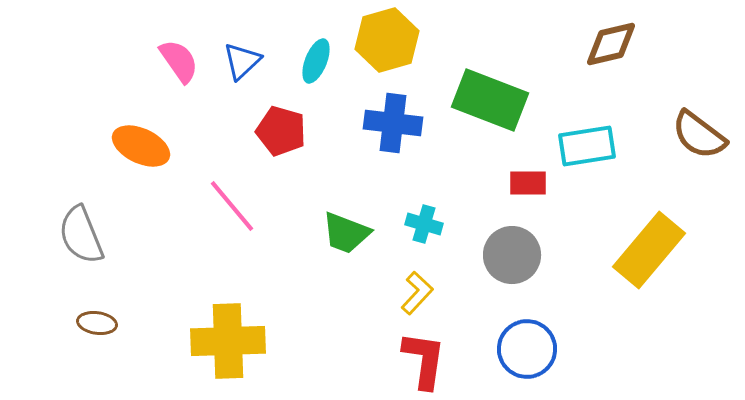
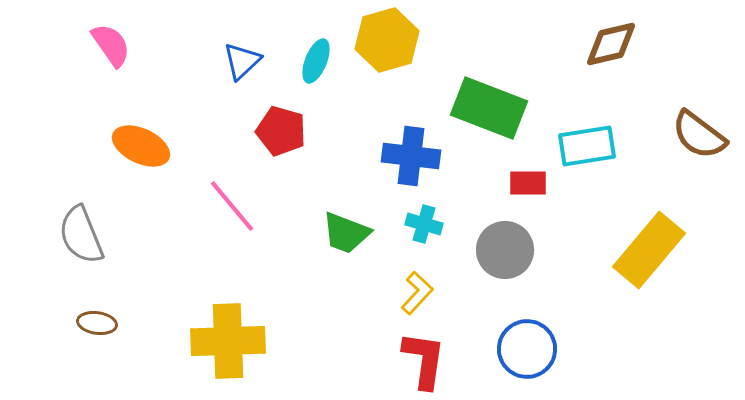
pink semicircle: moved 68 px left, 16 px up
green rectangle: moved 1 px left, 8 px down
blue cross: moved 18 px right, 33 px down
gray circle: moved 7 px left, 5 px up
